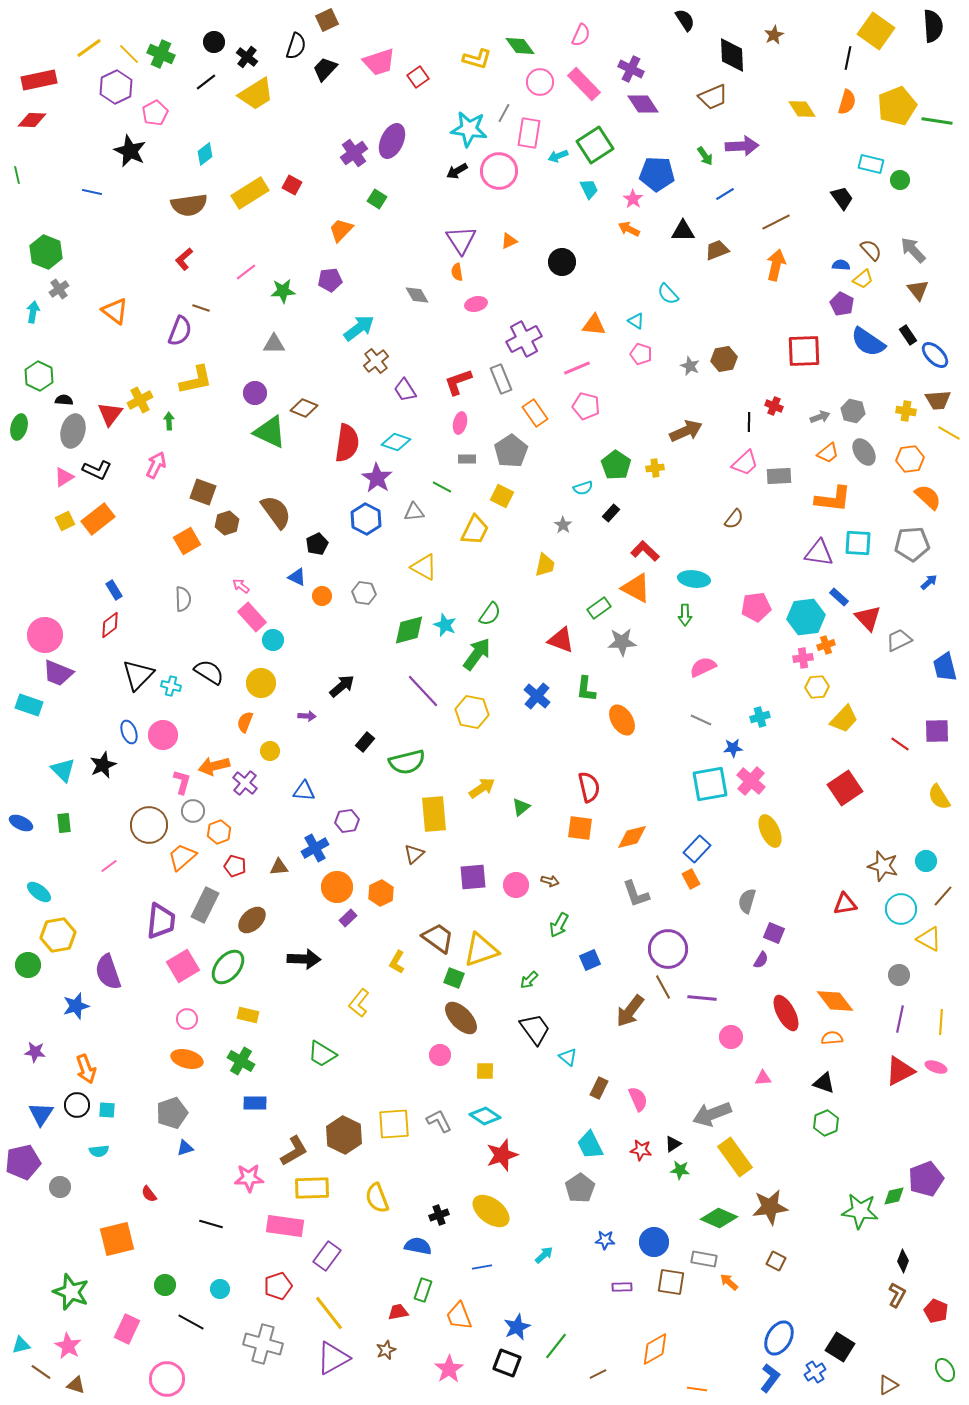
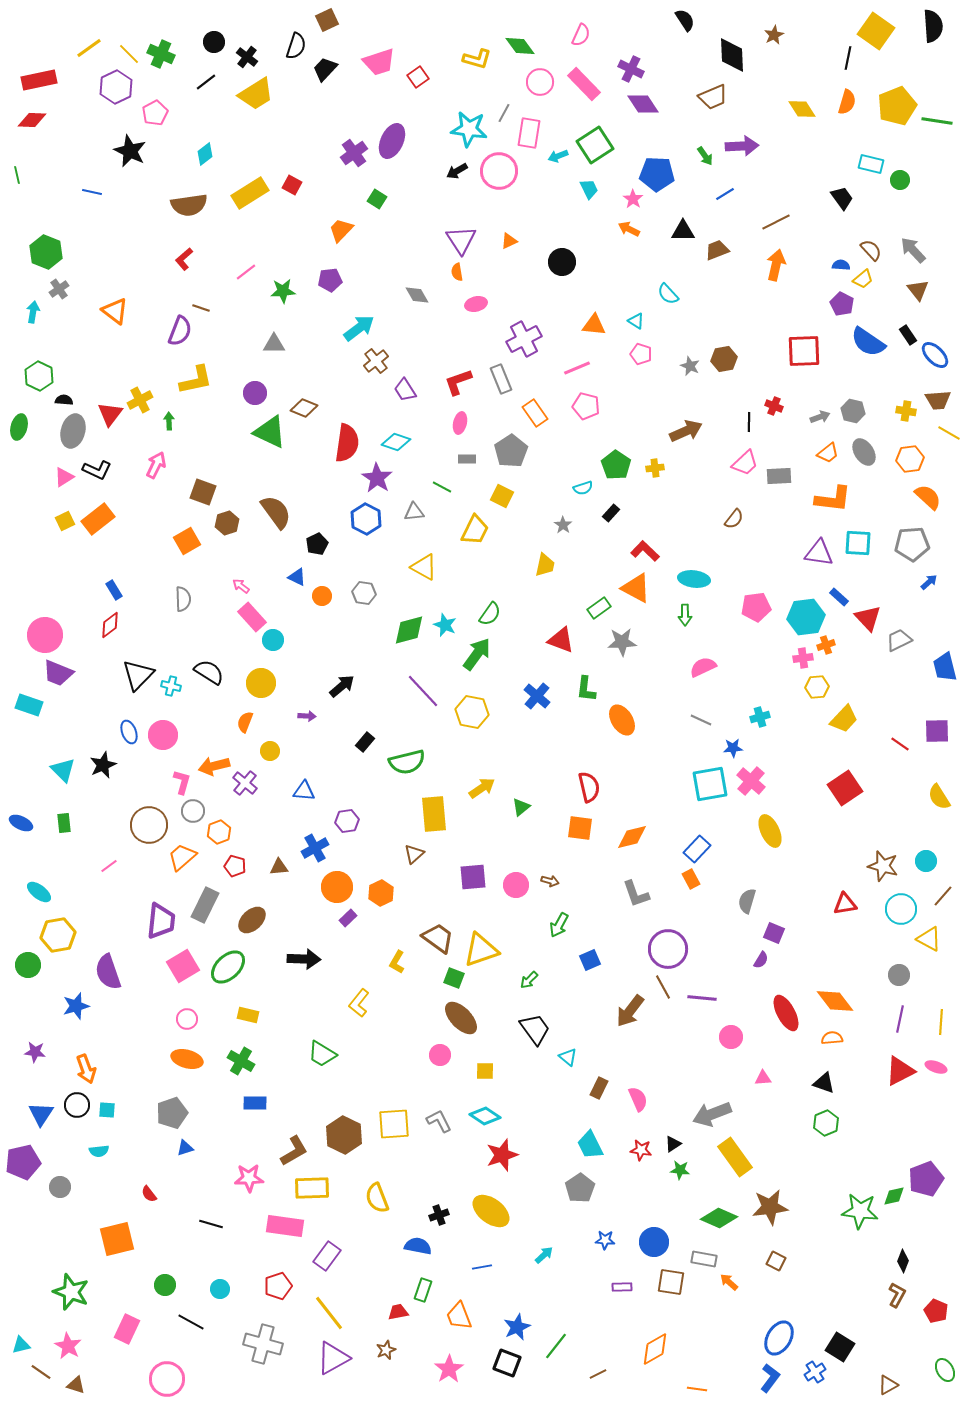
green ellipse at (228, 967): rotated 6 degrees clockwise
